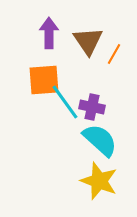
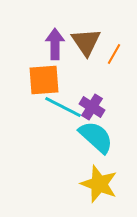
purple arrow: moved 6 px right, 11 px down
brown triangle: moved 2 px left, 1 px down
cyan line: moved 2 px left, 5 px down; rotated 27 degrees counterclockwise
purple cross: rotated 20 degrees clockwise
cyan semicircle: moved 4 px left, 3 px up
yellow star: moved 3 px down
